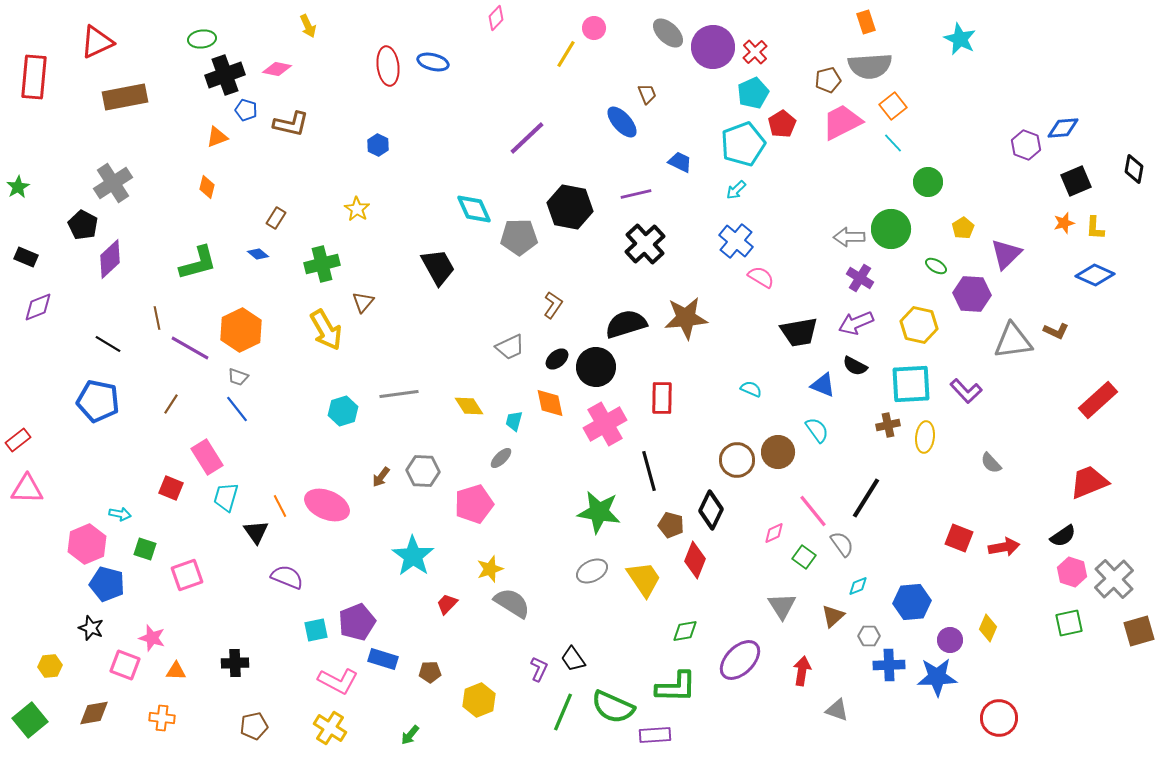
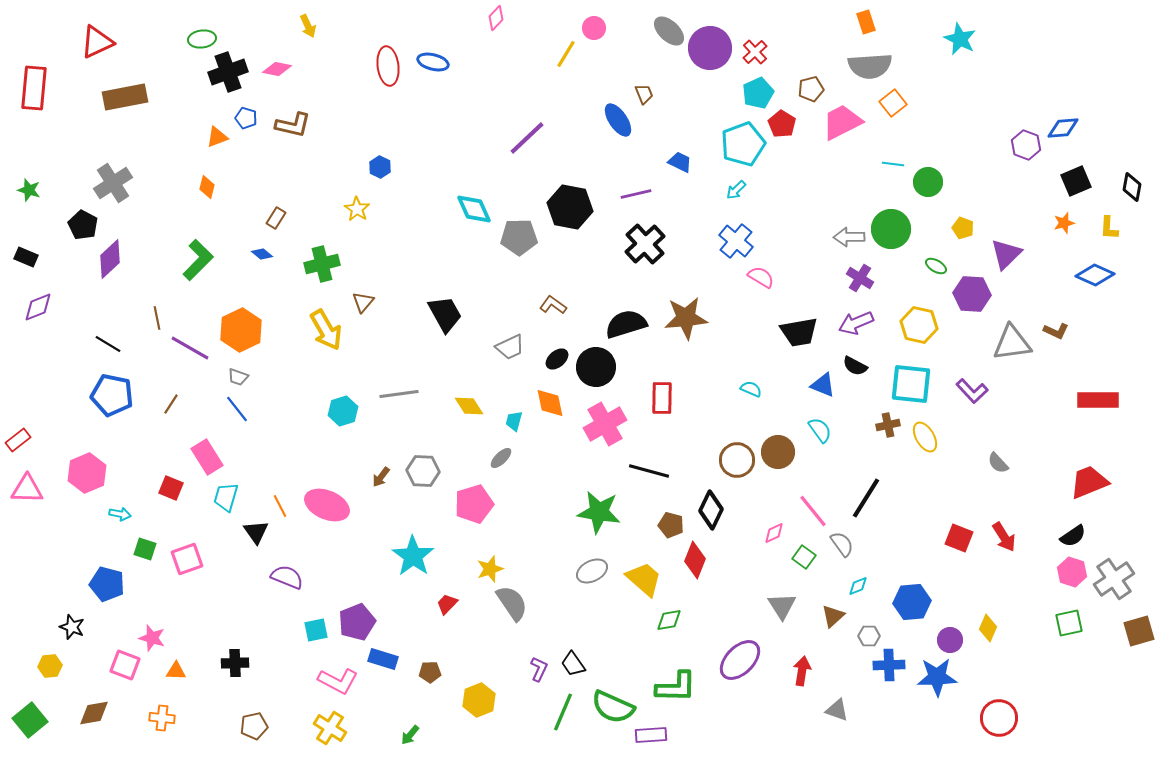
gray ellipse at (668, 33): moved 1 px right, 2 px up
purple circle at (713, 47): moved 3 px left, 1 px down
black cross at (225, 75): moved 3 px right, 3 px up
red rectangle at (34, 77): moved 11 px down
brown pentagon at (828, 80): moved 17 px left, 9 px down
cyan pentagon at (753, 93): moved 5 px right
brown trapezoid at (647, 94): moved 3 px left
orange square at (893, 106): moved 3 px up
blue pentagon at (246, 110): moved 8 px down
blue ellipse at (622, 122): moved 4 px left, 2 px up; rotated 8 degrees clockwise
brown L-shape at (291, 124): moved 2 px right, 1 px down
red pentagon at (782, 124): rotated 8 degrees counterclockwise
cyan line at (893, 143): moved 21 px down; rotated 40 degrees counterclockwise
blue hexagon at (378, 145): moved 2 px right, 22 px down
black diamond at (1134, 169): moved 2 px left, 18 px down
green star at (18, 187): moved 11 px right, 3 px down; rotated 25 degrees counterclockwise
yellow pentagon at (963, 228): rotated 20 degrees counterclockwise
yellow L-shape at (1095, 228): moved 14 px right
blue diamond at (258, 254): moved 4 px right
green L-shape at (198, 263): moved 3 px up; rotated 30 degrees counterclockwise
black trapezoid at (438, 267): moved 7 px right, 47 px down
brown L-shape at (553, 305): rotated 88 degrees counterclockwise
gray triangle at (1013, 341): moved 1 px left, 2 px down
cyan square at (911, 384): rotated 9 degrees clockwise
purple L-shape at (966, 391): moved 6 px right
red rectangle at (1098, 400): rotated 42 degrees clockwise
blue pentagon at (98, 401): moved 14 px right, 6 px up
cyan semicircle at (817, 430): moved 3 px right
yellow ellipse at (925, 437): rotated 36 degrees counterclockwise
gray semicircle at (991, 463): moved 7 px right
black line at (649, 471): rotated 60 degrees counterclockwise
black semicircle at (1063, 536): moved 10 px right
pink hexagon at (87, 544): moved 71 px up
red arrow at (1004, 547): moved 10 px up; rotated 68 degrees clockwise
pink square at (187, 575): moved 16 px up
yellow trapezoid at (644, 579): rotated 15 degrees counterclockwise
gray cross at (1114, 579): rotated 9 degrees clockwise
gray semicircle at (512, 603): rotated 24 degrees clockwise
black star at (91, 628): moved 19 px left, 1 px up
green diamond at (685, 631): moved 16 px left, 11 px up
black trapezoid at (573, 659): moved 5 px down
purple rectangle at (655, 735): moved 4 px left
